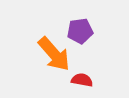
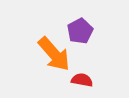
purple pentagon: rotated 20 degrees counterclockwise
